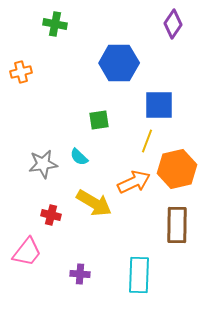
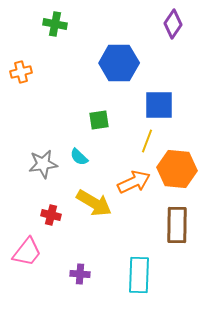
orange hexagon: rotated 18 degrees clockwise
